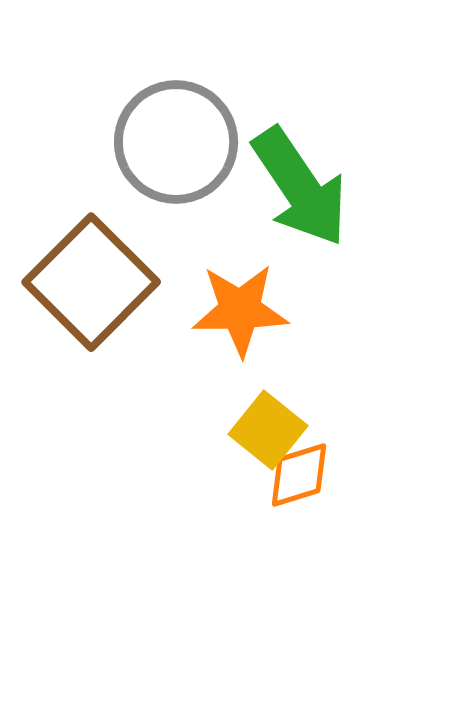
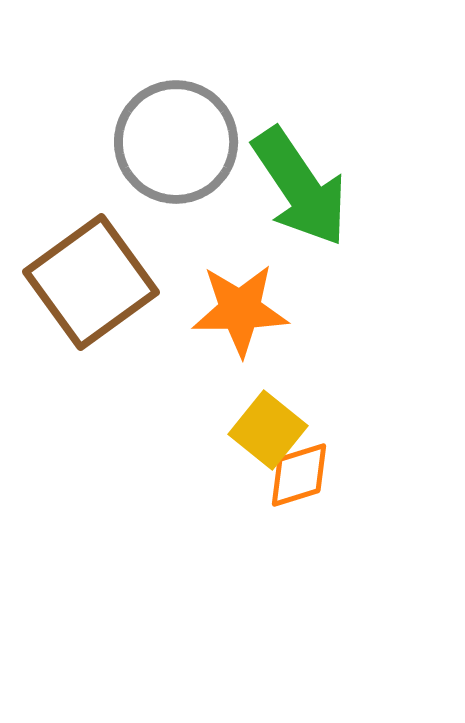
brown square: rotated 9 degrees clockwise
